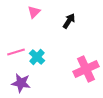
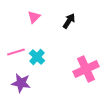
pink triangle: moved 5 px down
